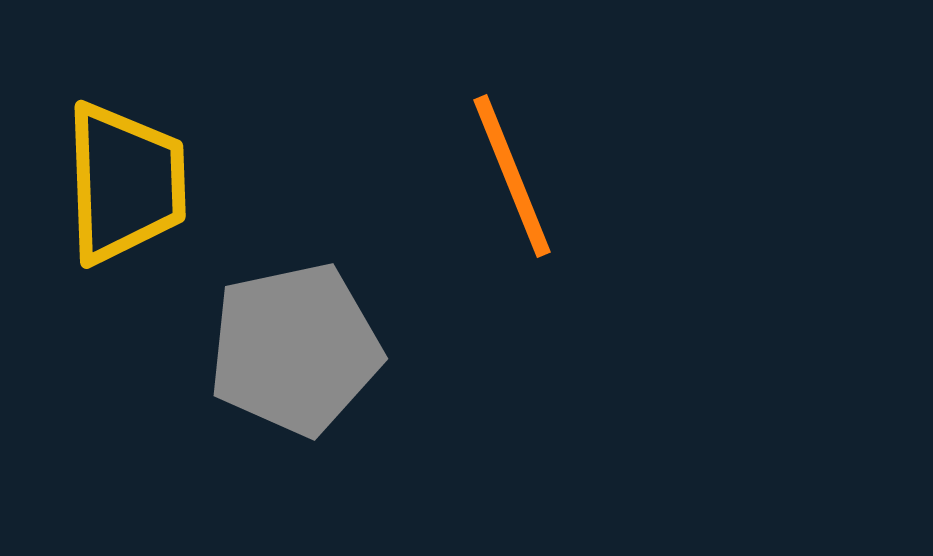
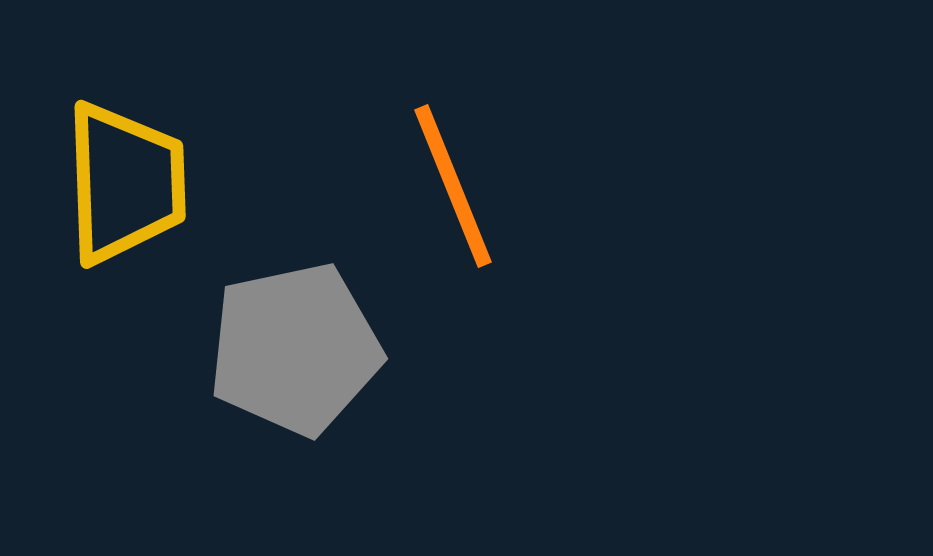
orange line: moved 59 px left, 10 px down
